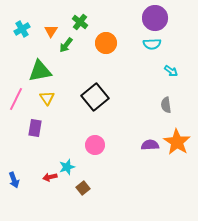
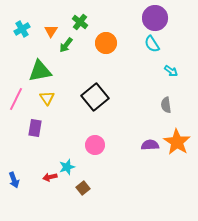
cyan semicircle: rotated 60 degrees clockwise
